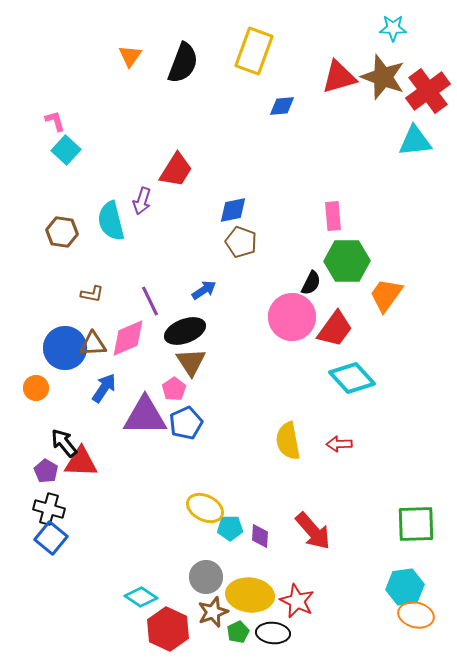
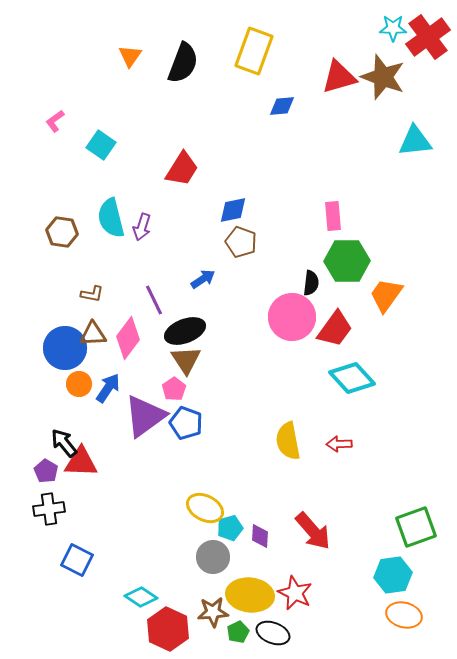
red cross at (428, 91): moved 54 px up
pink L-shape at (55, 121): rotated 110 degrees counterclockwise
cyan square at (66, 150): moved 35 px right, 5 px up; rotated 8 degrees counterclockwise
red trapezoid at (176, 170): moved 6 px right, 1 px up
purple arrow at (142, 201): moved 26 px down
cyan semicircle at (111, 221): moved 3 px up
black semicircle at (311, 283): rotated 20 degrees counterclockwise
blue arrow at (204, 290): moved 1 px left, 11 px up
purple line at (150, 301): moved 4 px right, 1 px up
pink diamond at (128, 338): rotated 30 degrees counterclockwise
brown triangle at (93, 344): moved 10 px up
brown triangle at (191, 362): moved 5 px left, 2 px up
orange circle at (36, 388): moved 43 px right, 4 px up
blue arrow at (104, 388): moved 4 px right
purple triangle at (145, 416): rotated 36 degrees counterclockwise
blue pentagon at (186, 423): rotated 28 degrees counterclockwise
black cross at (49, 509): rotated 24 degrees counterclockwise
green square at (416, 524): moved 3 px down; rotated 18 degrees counterclockwise
cyan pentagon at (230, 528): rotated 15 degrees counterclockwise
blue square at (51, 538): moved 26 px right, 22 px down; rotated 12 degrees counterclockwise
gray circle at (206, 577): moved 7 px right, 20 px up
cyan hexagon at (405, 587): moved 12 px left, 12 px up
red star at (297, 601): moved 2 px left, 8 px up
brown star at (213, 612): rotated 16 degrees clockwise
orange ellipse at (416, 615): moved 12 px left
black ellipse at (273, 633): rotated 16 degrees clockwise
